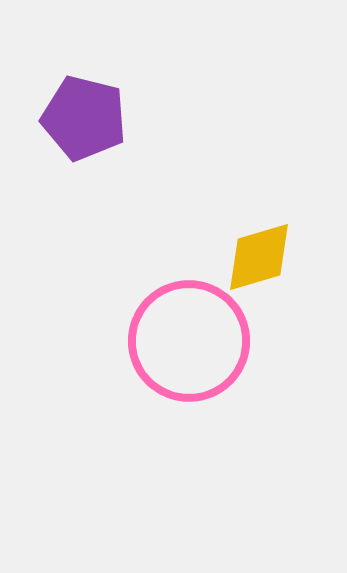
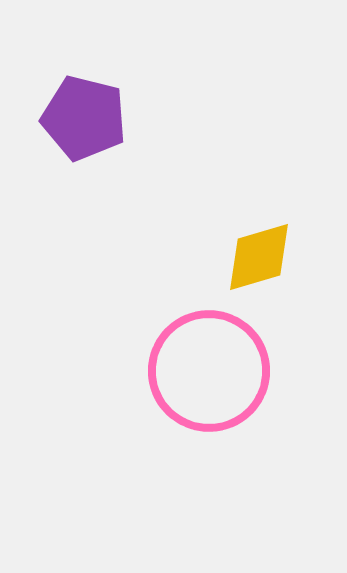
pink circle: moved 20 px right, 30 px down
